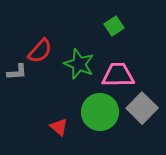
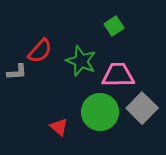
green star: moved 2 px right, 3 px up
